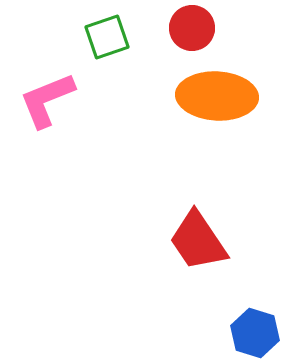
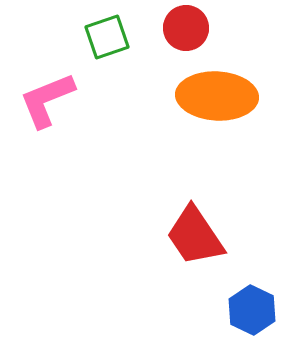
red circle: moved 6 px left
red trapezoid: moved 3 px left, 5 px up
blue hexagon: moved 3 px left, 23 px up; rotated 9 degrees clockwise
